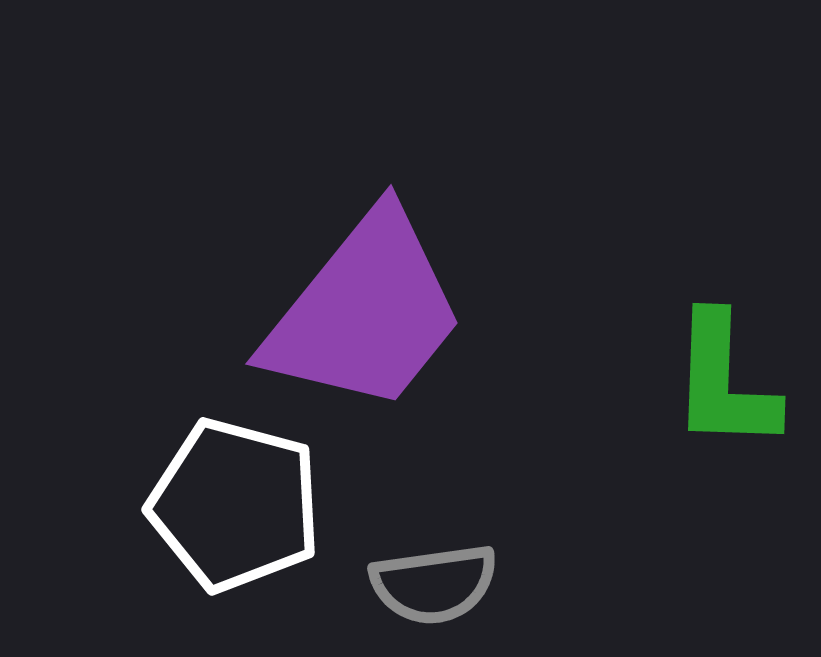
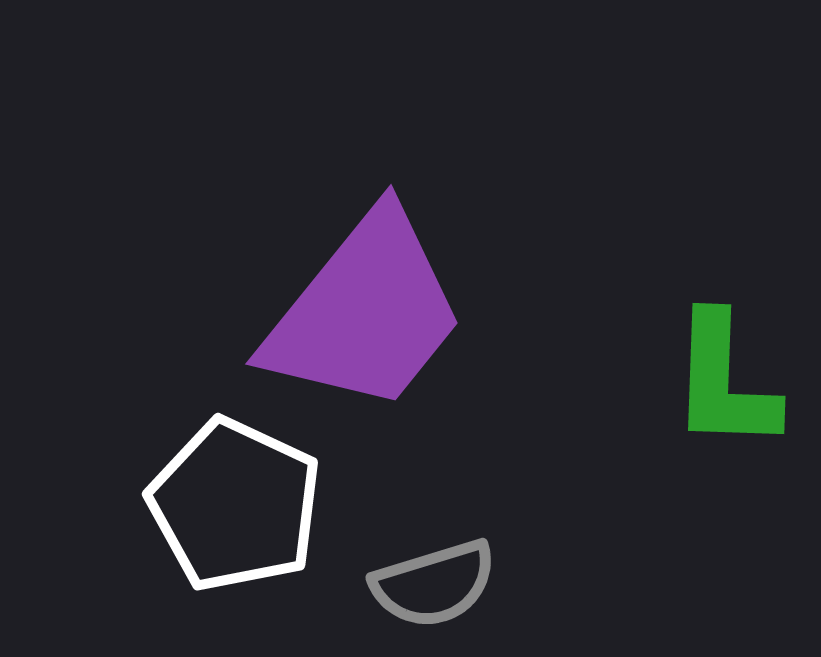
white pentagon: rotated 10 degrees clockwise
gray semicircle: rotated 9 degrees counterclockwise
